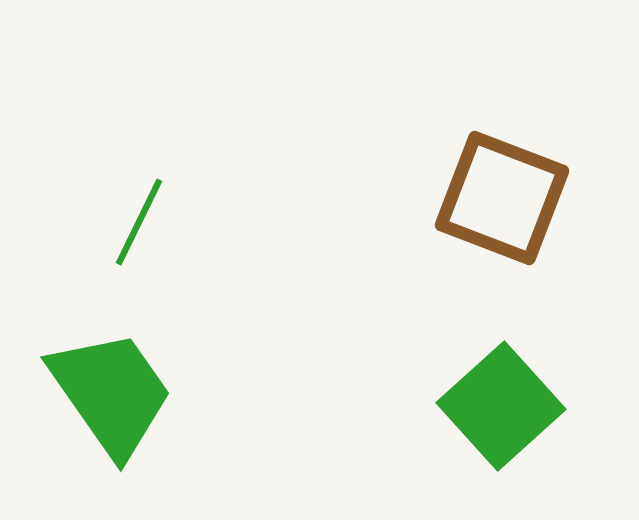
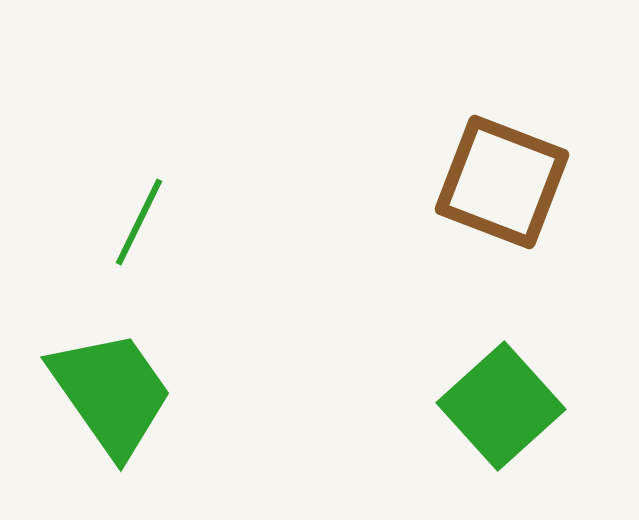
brown square: moved 16 px up
